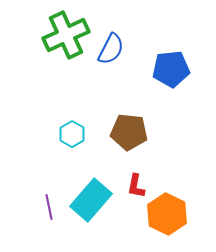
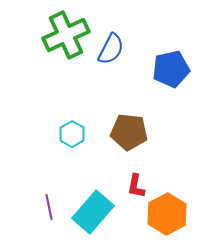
blue pentagon: rotated 6 degrees counterclockwise
cyan rectangle: moved 2 px right, 12 px down
orange hexagon: rotated 6 degrees clockwise
